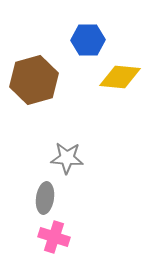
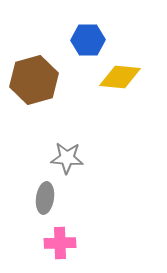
pink cross: moved 6 px right, 6 px down; rotated 20 degrees counterclockwise
